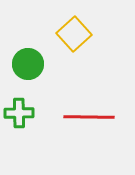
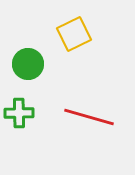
yellow square: rotated 16 degrees clockwise
red line: rotated 15 degrees clockwise
